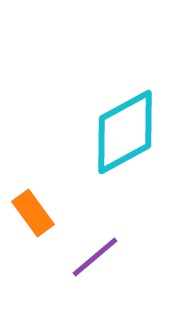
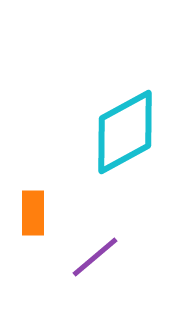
orange rectangle: rotated 36 degrees clockwise
